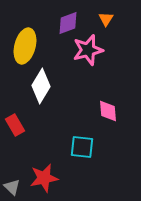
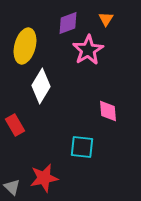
pink star: rotated 16 degrees counterclockwise
